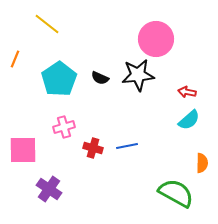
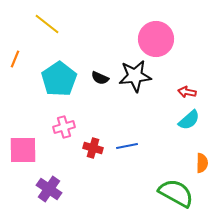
black star: moved 3 px left, 1 px down
